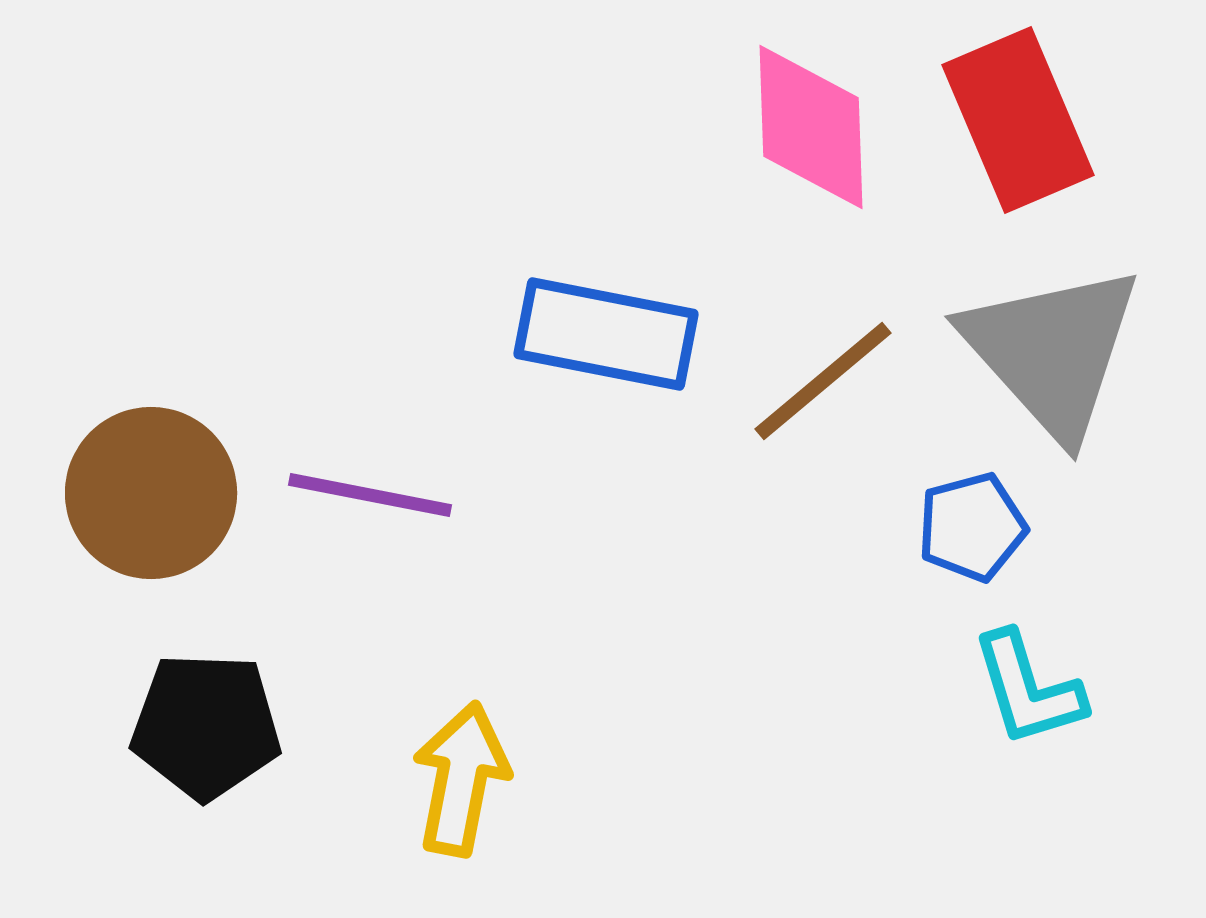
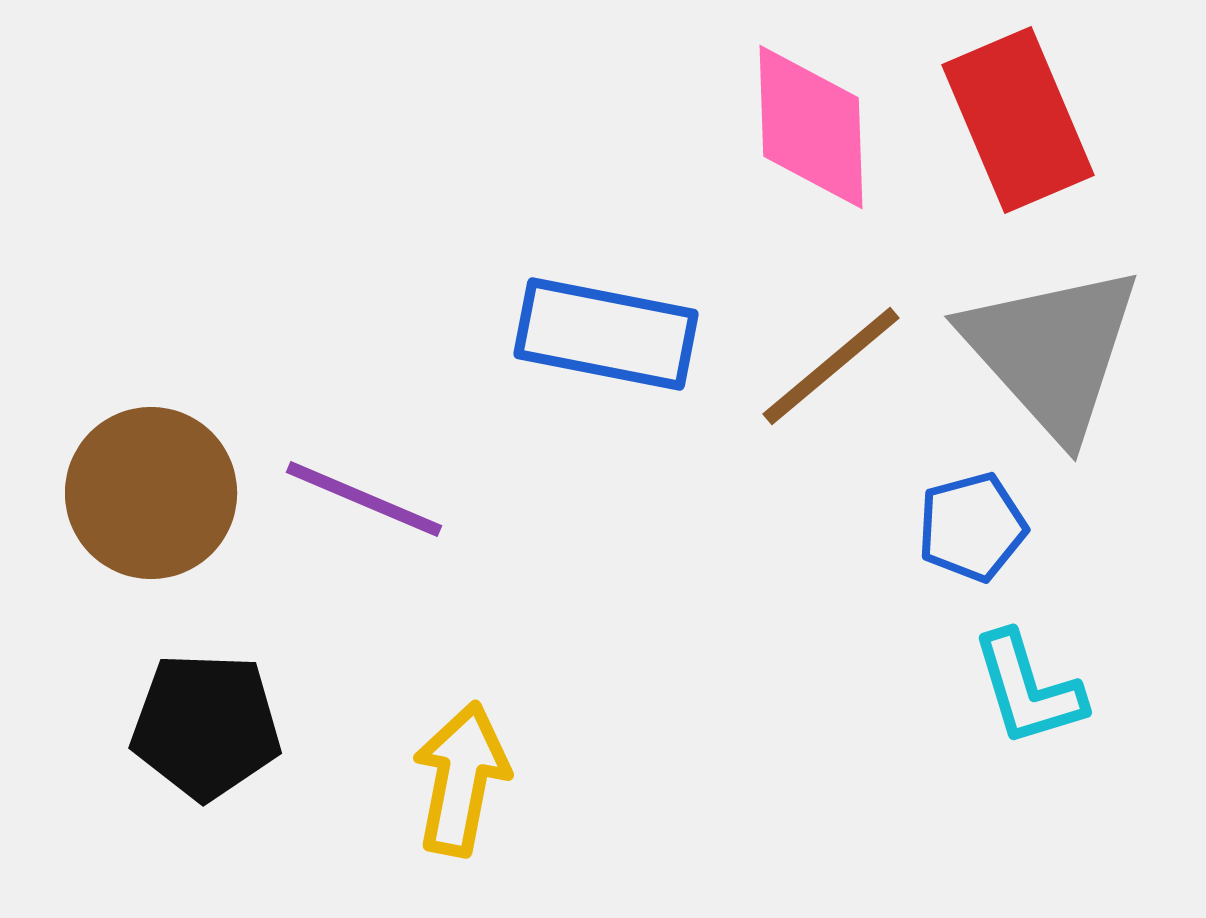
brown line: moved 8 px right, 15 px up
purple line: moved 6 px left, 4 px down; rotated 12 degrees clockwise
